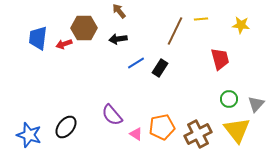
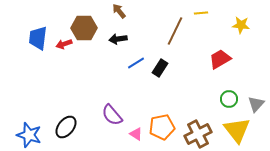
yellow line: moved 6 px up
red trapezoid: rotated 105 degrees counterclockwise
